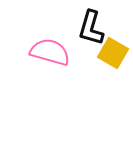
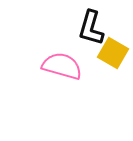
pink semicircle: moved 12 px right, 14 px down
